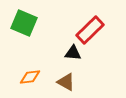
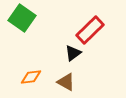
green square: moved 2 px left, 5 px up; rotated 12 degrees clockwise
black triangle: rotated 42 degrees counterclockwise
orange diamond: moved 1 px right
